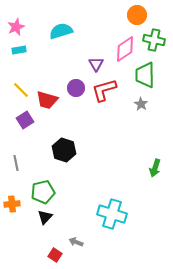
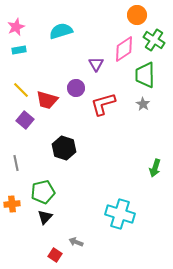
green cross: rotated 20 degrees clockwise
pink diamond: moved 1 px left
red L-shape: moved 1 px left, 14 px down
gray star: moved 2 px right
purple square: rotated 18 degrees counterclockwise
black hexagon: moved 2 px up
cyan cross: moved 8 px right
